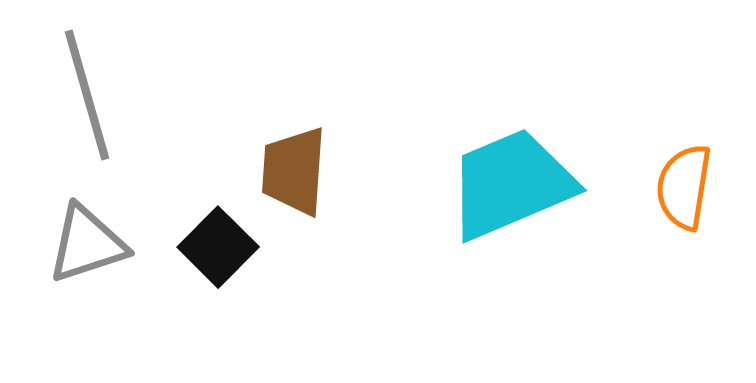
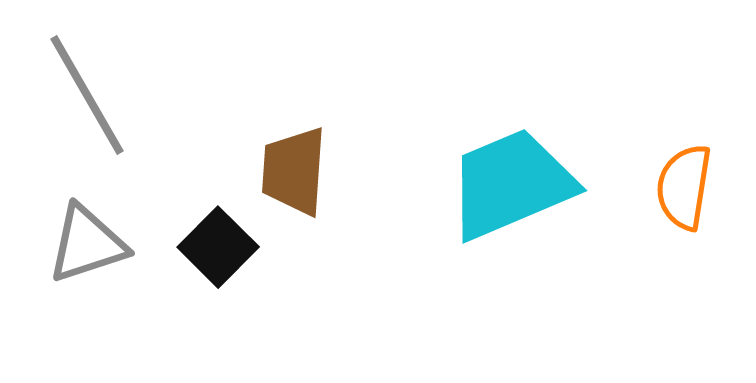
gray line: rotated 14 degrees counterclockwise
